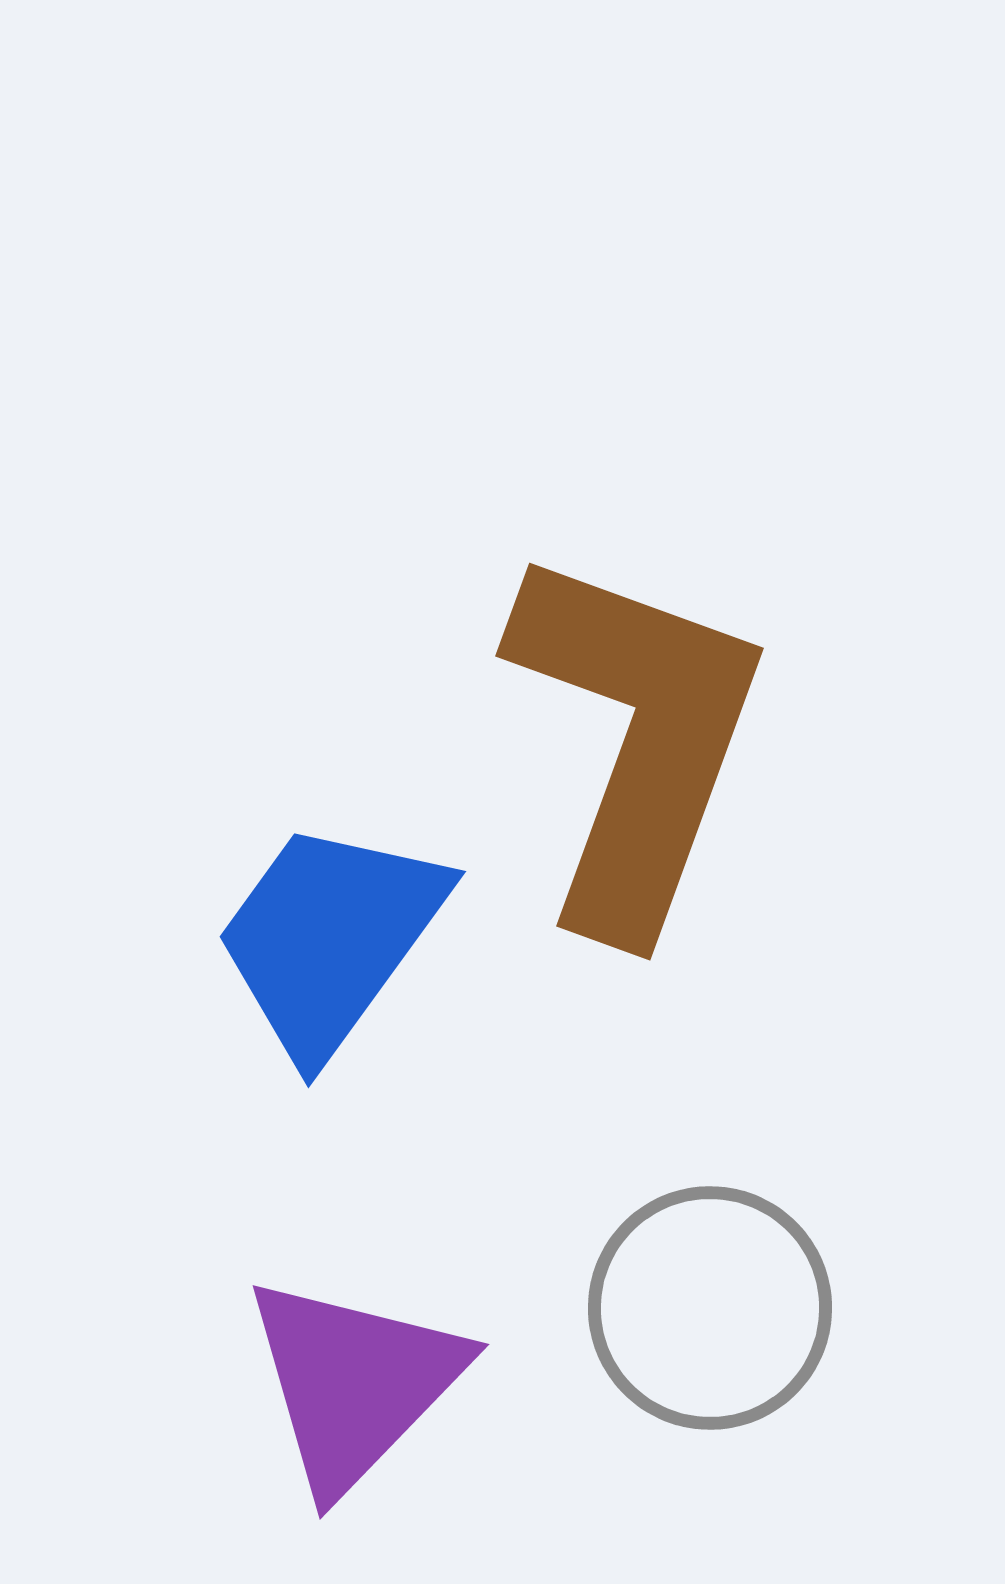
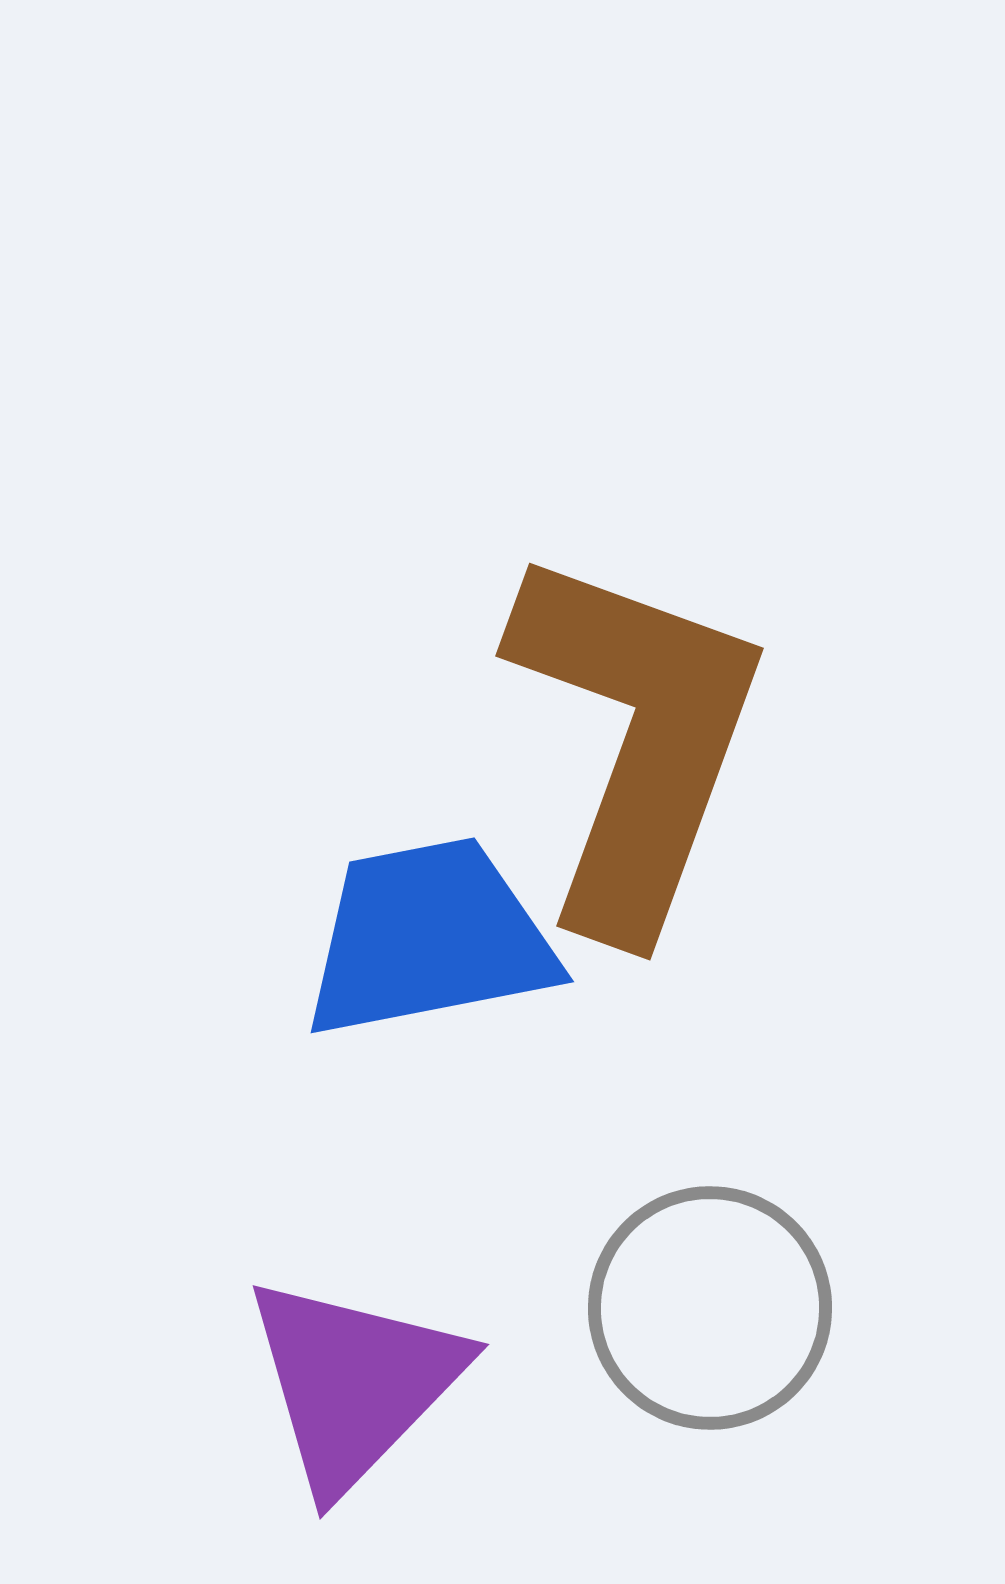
blue trapezoid: moved 99 px right; rotated 43 degrees clockwise
